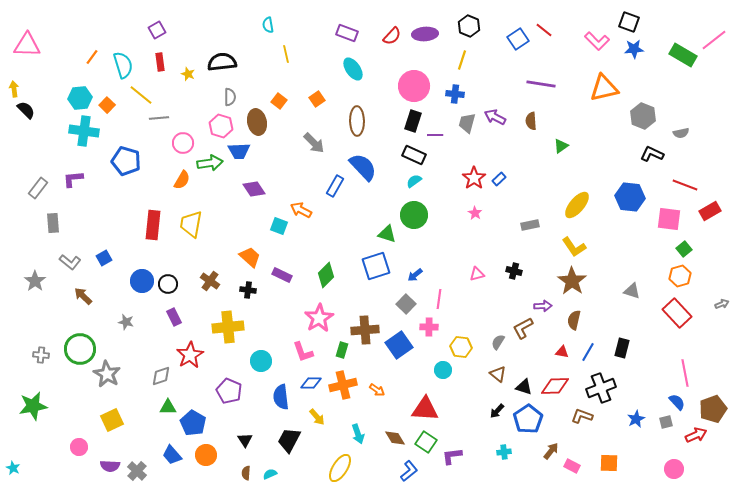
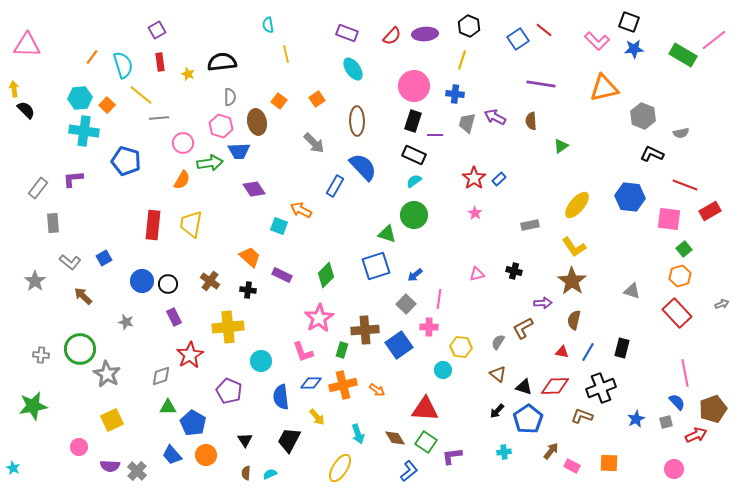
purple arrow at (543, 306): moved 3 px up
